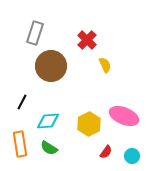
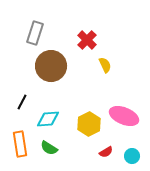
cyan diamond: moved 2 px up
red semicircle: rotated 24 degrees clockwise
